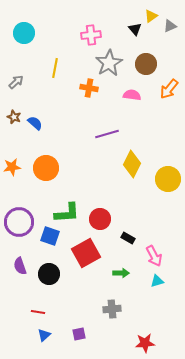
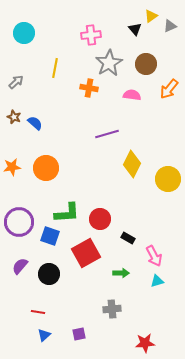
purple semicircle: rotated 60 degrees clockwise
